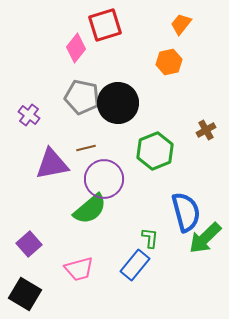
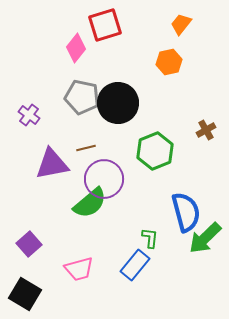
green semicircle: moved 6 px up
